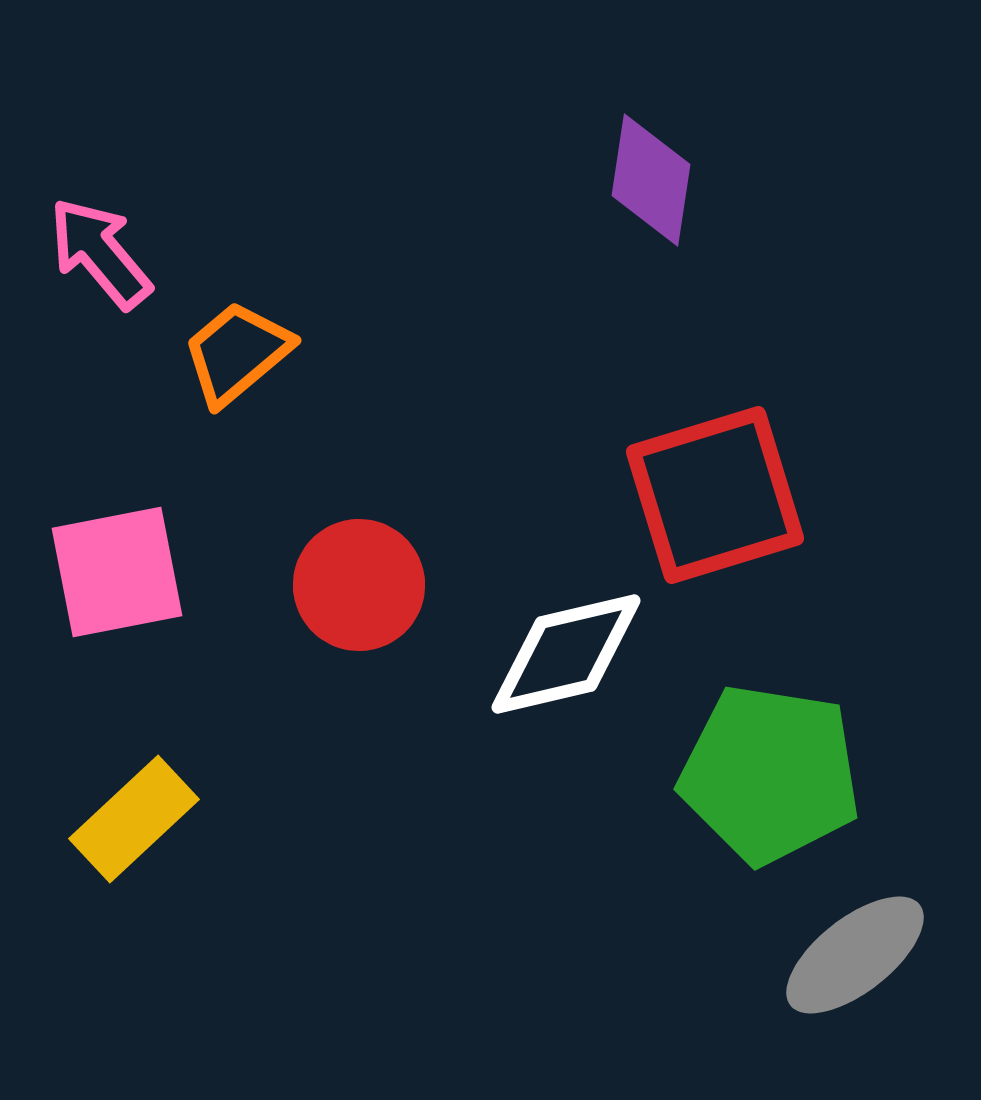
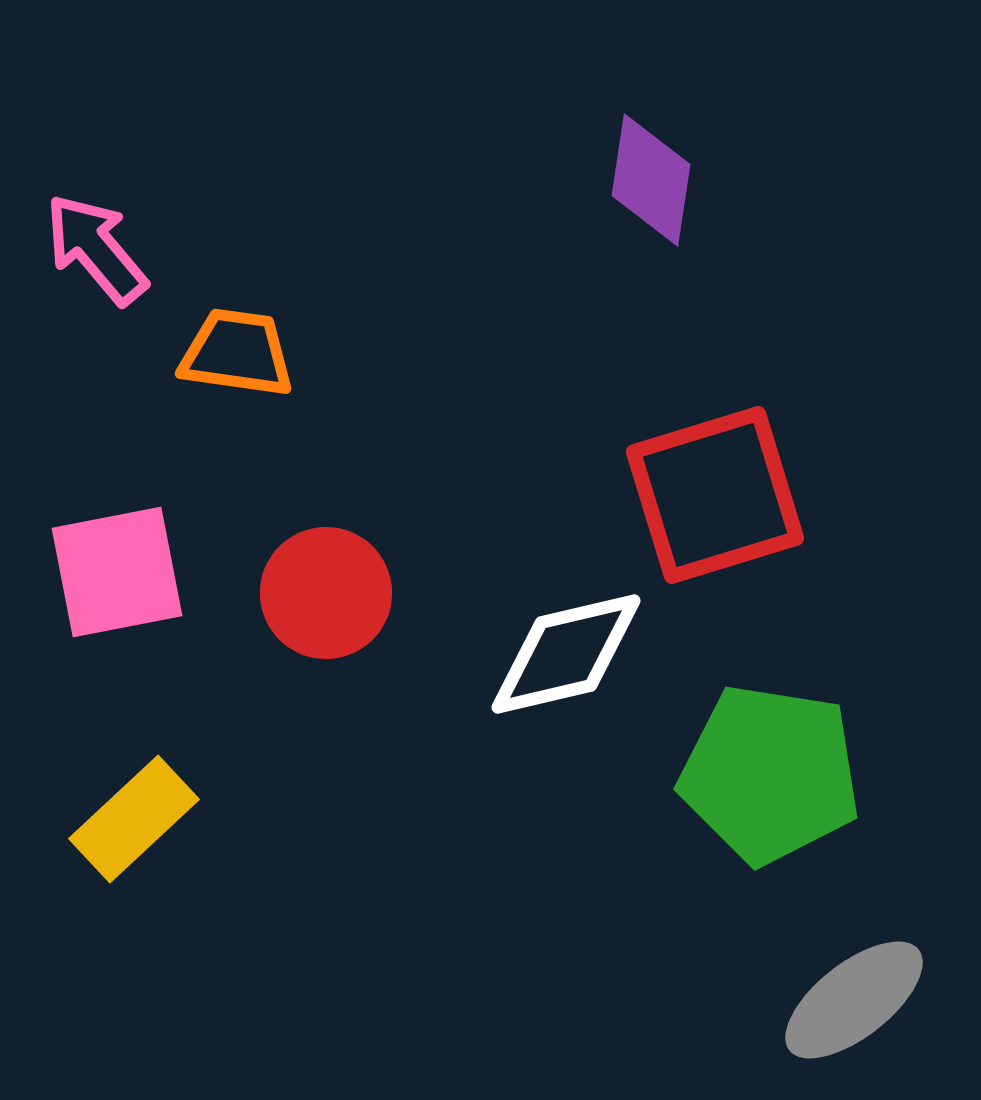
pink arrow: moved 4 px left, 4 px up
orange trapezoid: rotated 48 degrees clockwise
red circle: moved 33 px left, 8 px down
gray ellipse: moved 1 px left, 45 px down
